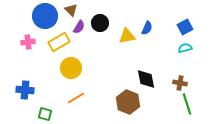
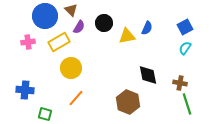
black circle: moved 4 px right
cyan semicircle: rotated 40 degrees counterclockwise
black diamond: moved 2 px right, 4 px up
orange line: rotated 18 degrees counterclockwise
